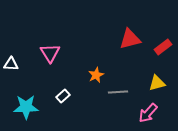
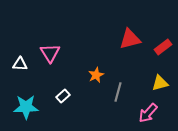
white triangle: moved 9 px right
yellow triangle: moved 3 px right
gray line: rotated 72 degrees counterclockwise
